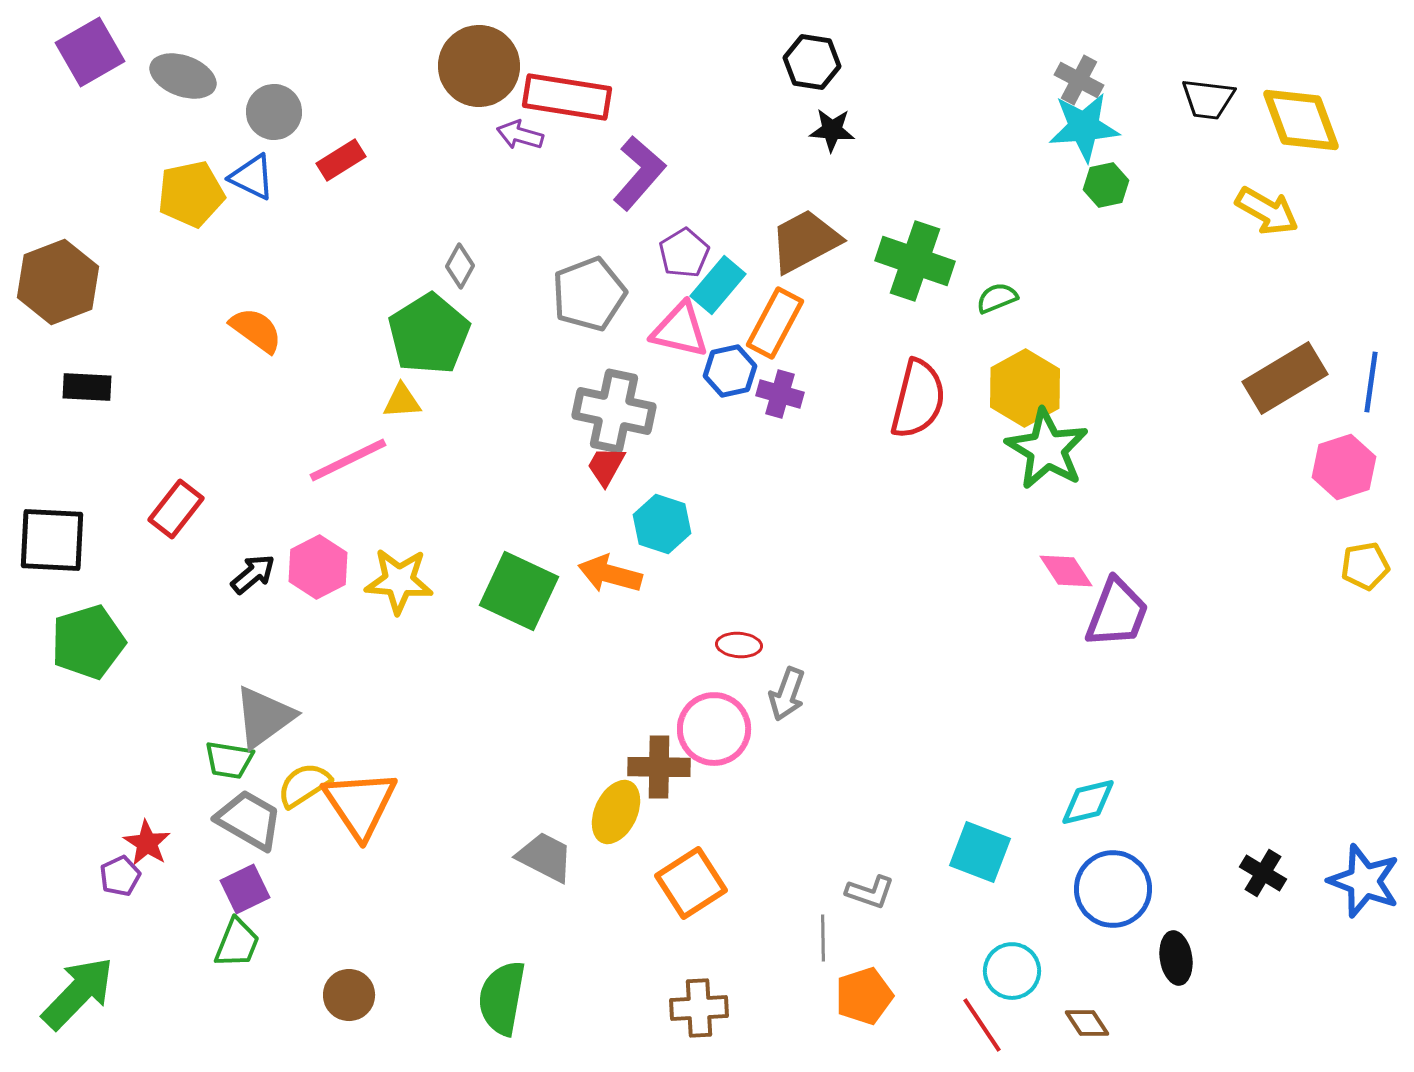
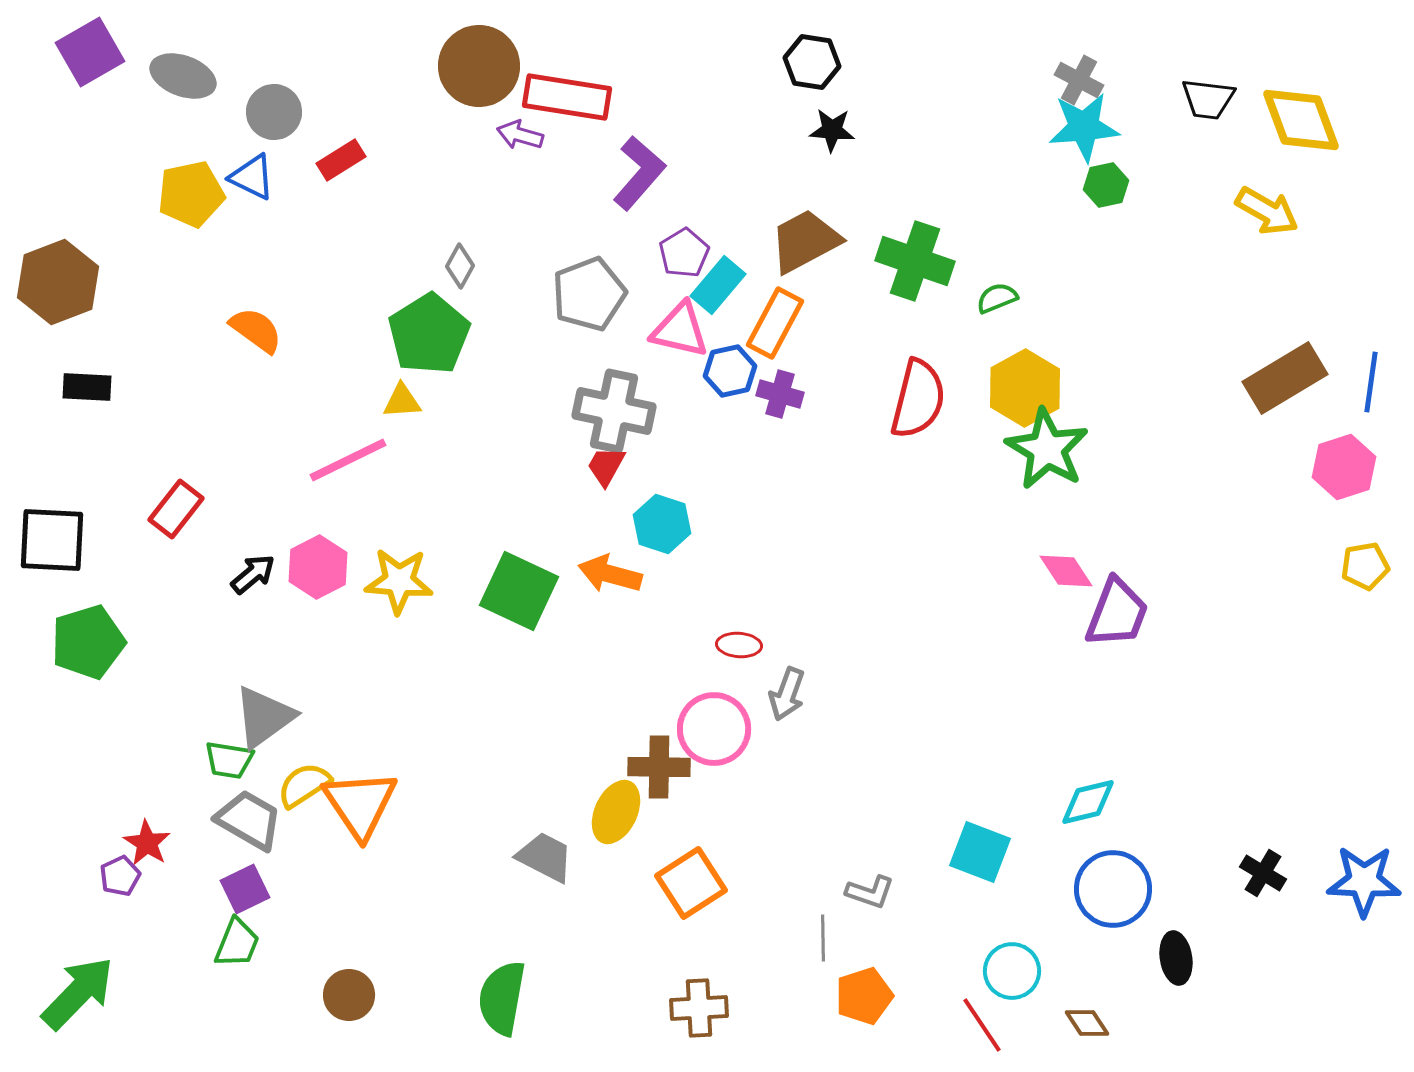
blue star at (1364, 881): rotated 18 degrees counterclockwise
